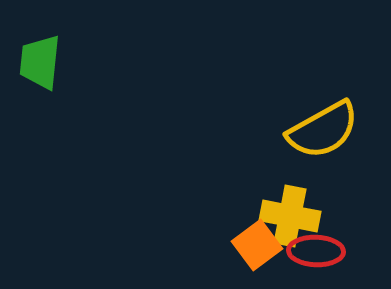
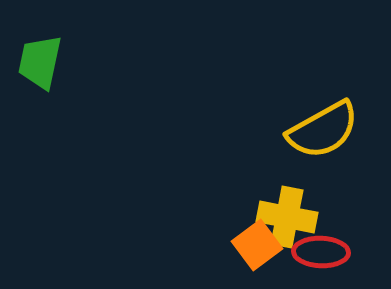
green trapezoid: rotated 6 degrees clockwise
yellow cross: moved 3 px left, 1 px down
red ellipse: moved 5 px right, 1 px down
